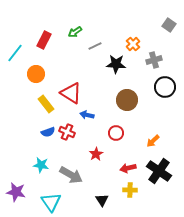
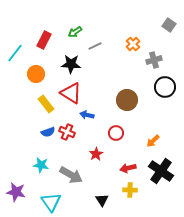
black star: moved 45 px left
black cross: moved 2 px right
